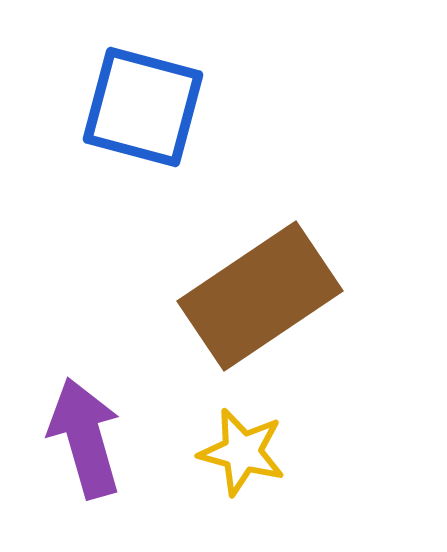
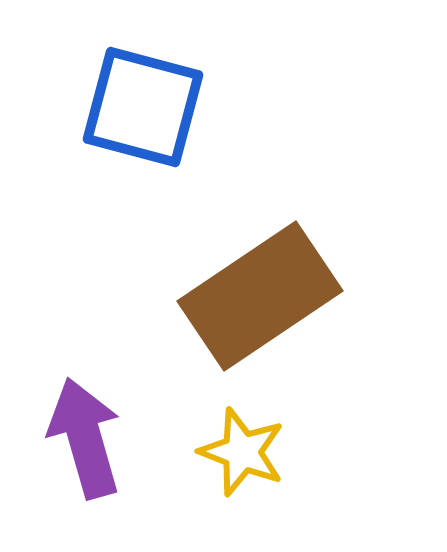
yellow star: rotated 6 degrees clockwise
